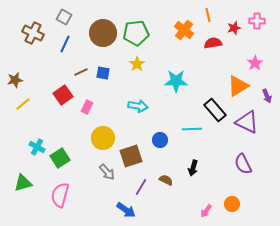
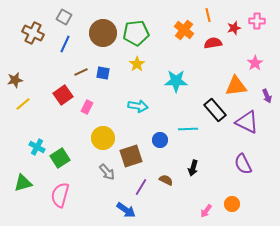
orange triangle: moved 2 px left; rotated 25 degrees clockwise
cyan line: moved 4 px left
